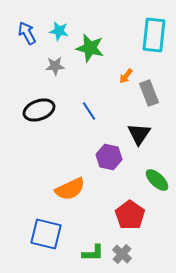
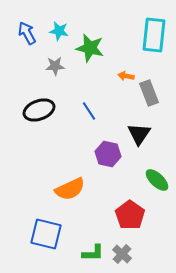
orange arrow: rotated 63 degrees clockwise
purple hexagon: moved 1 px left, 3 px up
